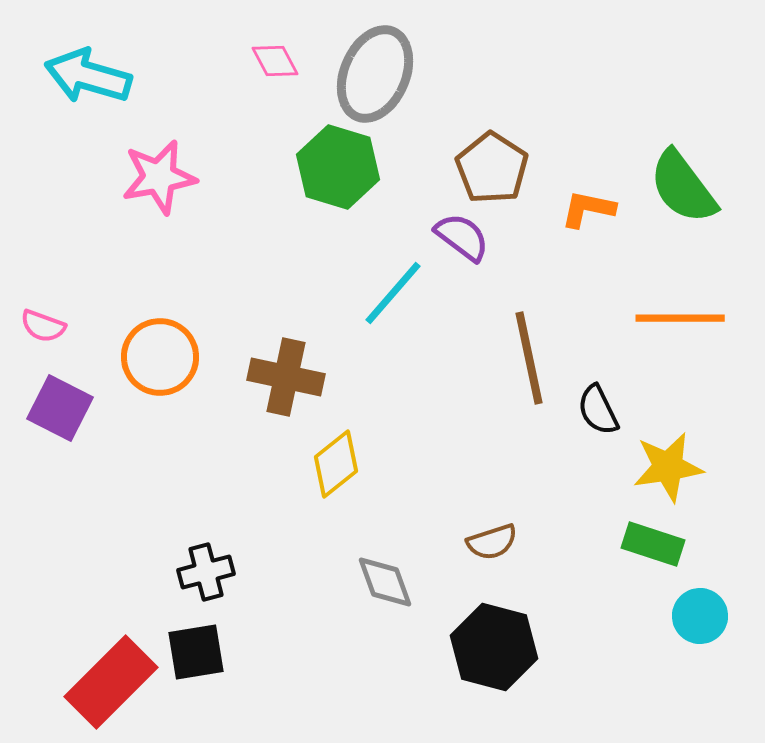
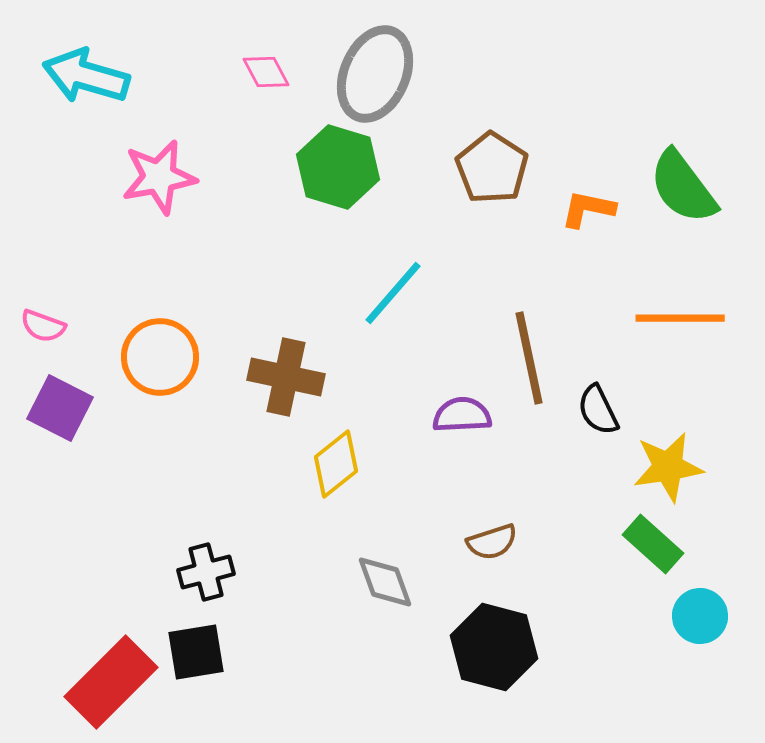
pink diamond: moved 9 px left, 11 px down
cyan arrow: moved 2 px left
purple semicircle: moved 178 px down; rotated 40 degrees counterclockwise
green rectangle: rotated 24 degrees clockwise
